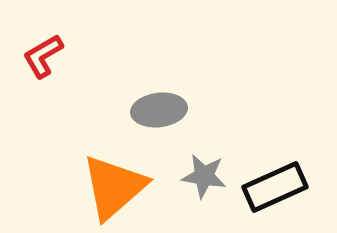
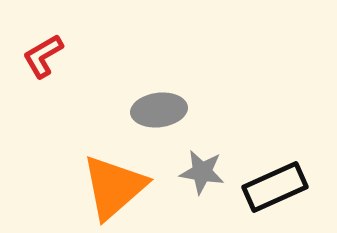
gray star: moved 2 px left, 4 px up
